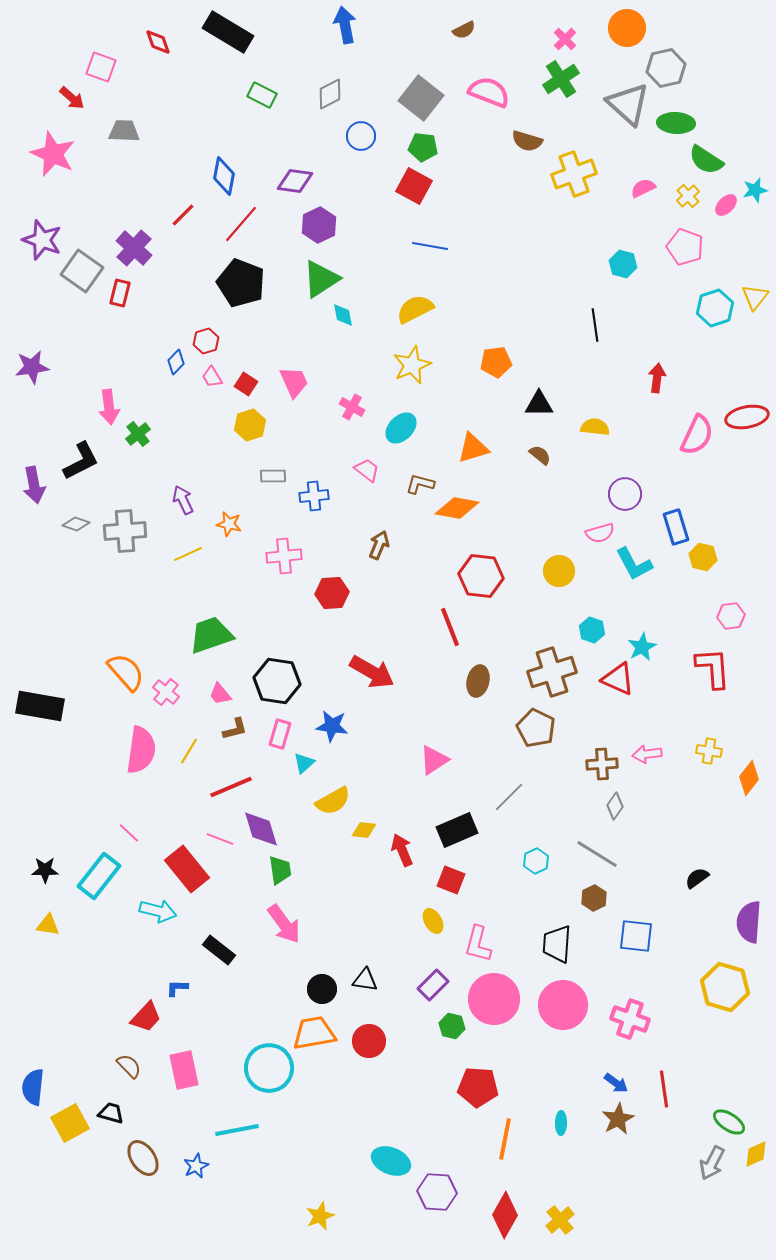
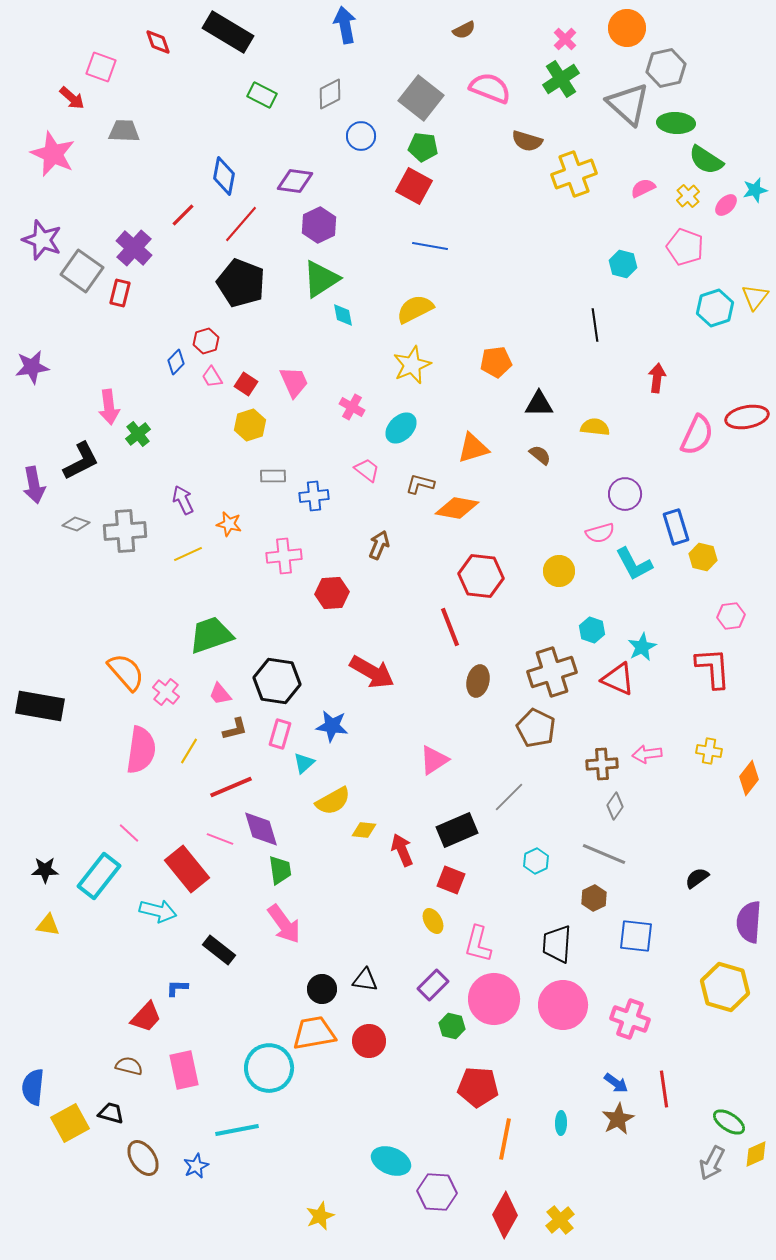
pink semicircle at (489, 92): moved 1 px right, 4 px up
gray line at (597, 854): moved 7 px right; rotated 9 degrees counterclockwise
brown semicircle at (129, 1066): rotated 32 degrees counterclockwise
